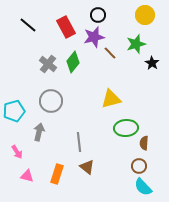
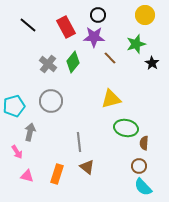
purple star: rotated 15 degrees clockwise
brown line: moved 5 px down
cyan pentagon: moved 5 px up
green ellipse: rotated 15 degrees clockwise
gray arrow: moved 9 px left
